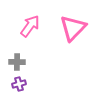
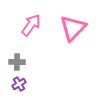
pink arrow: moved 1 px right, 1 px up
purple cross: rotated 16 degrees counterclockwise
